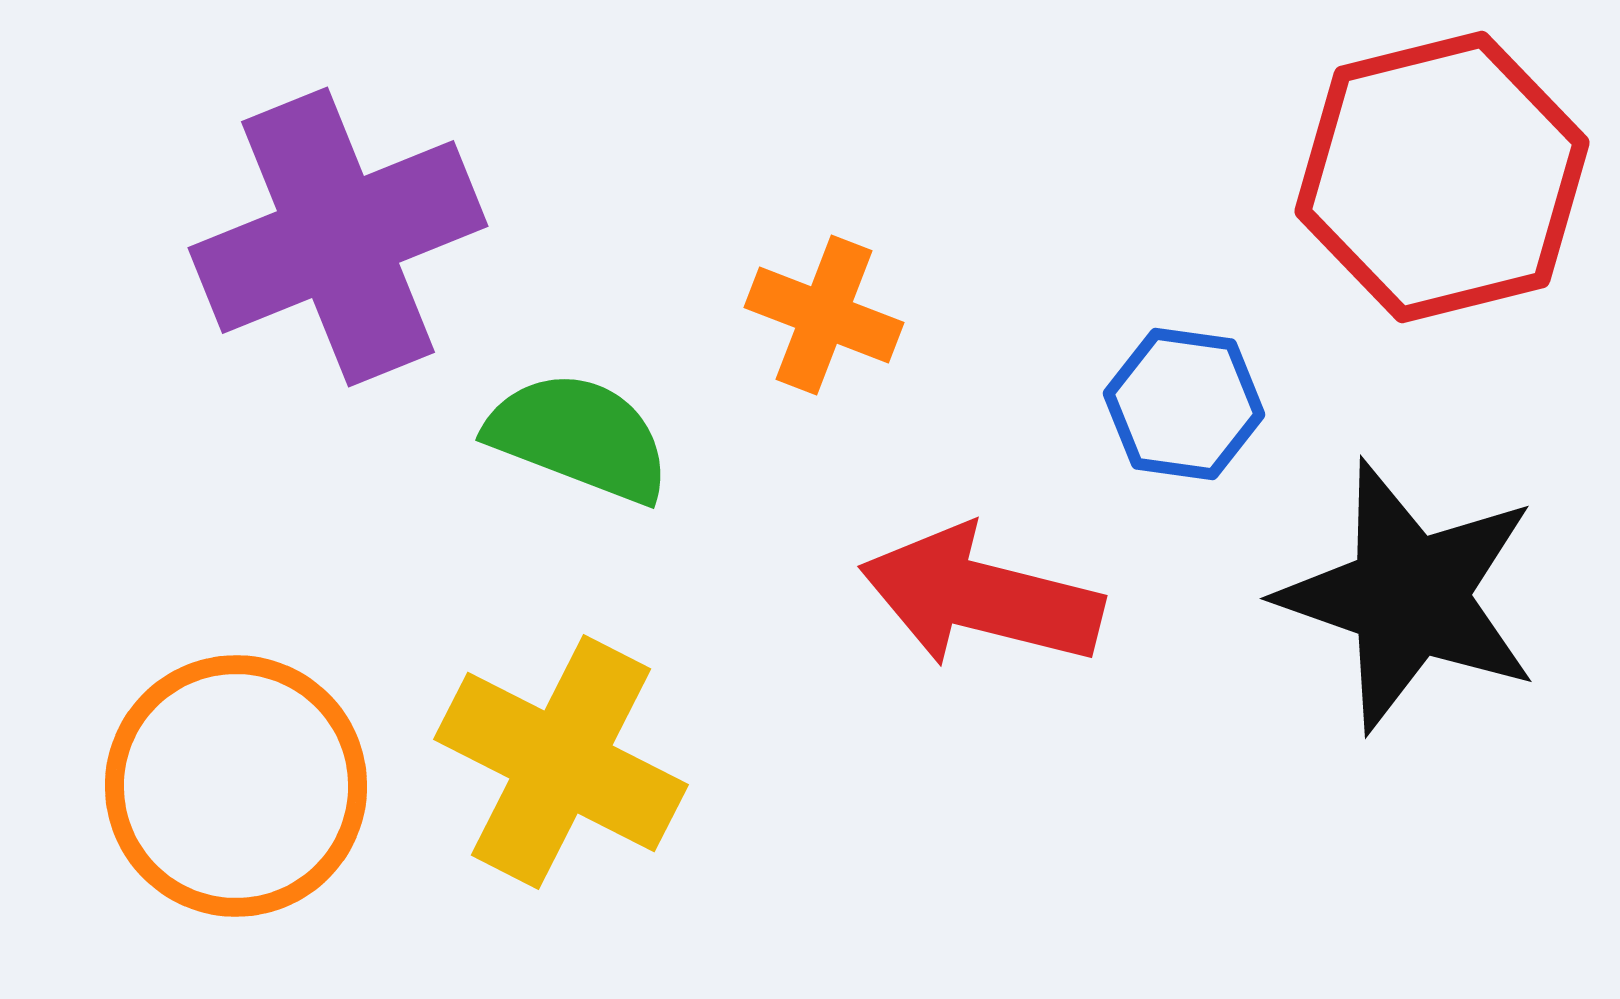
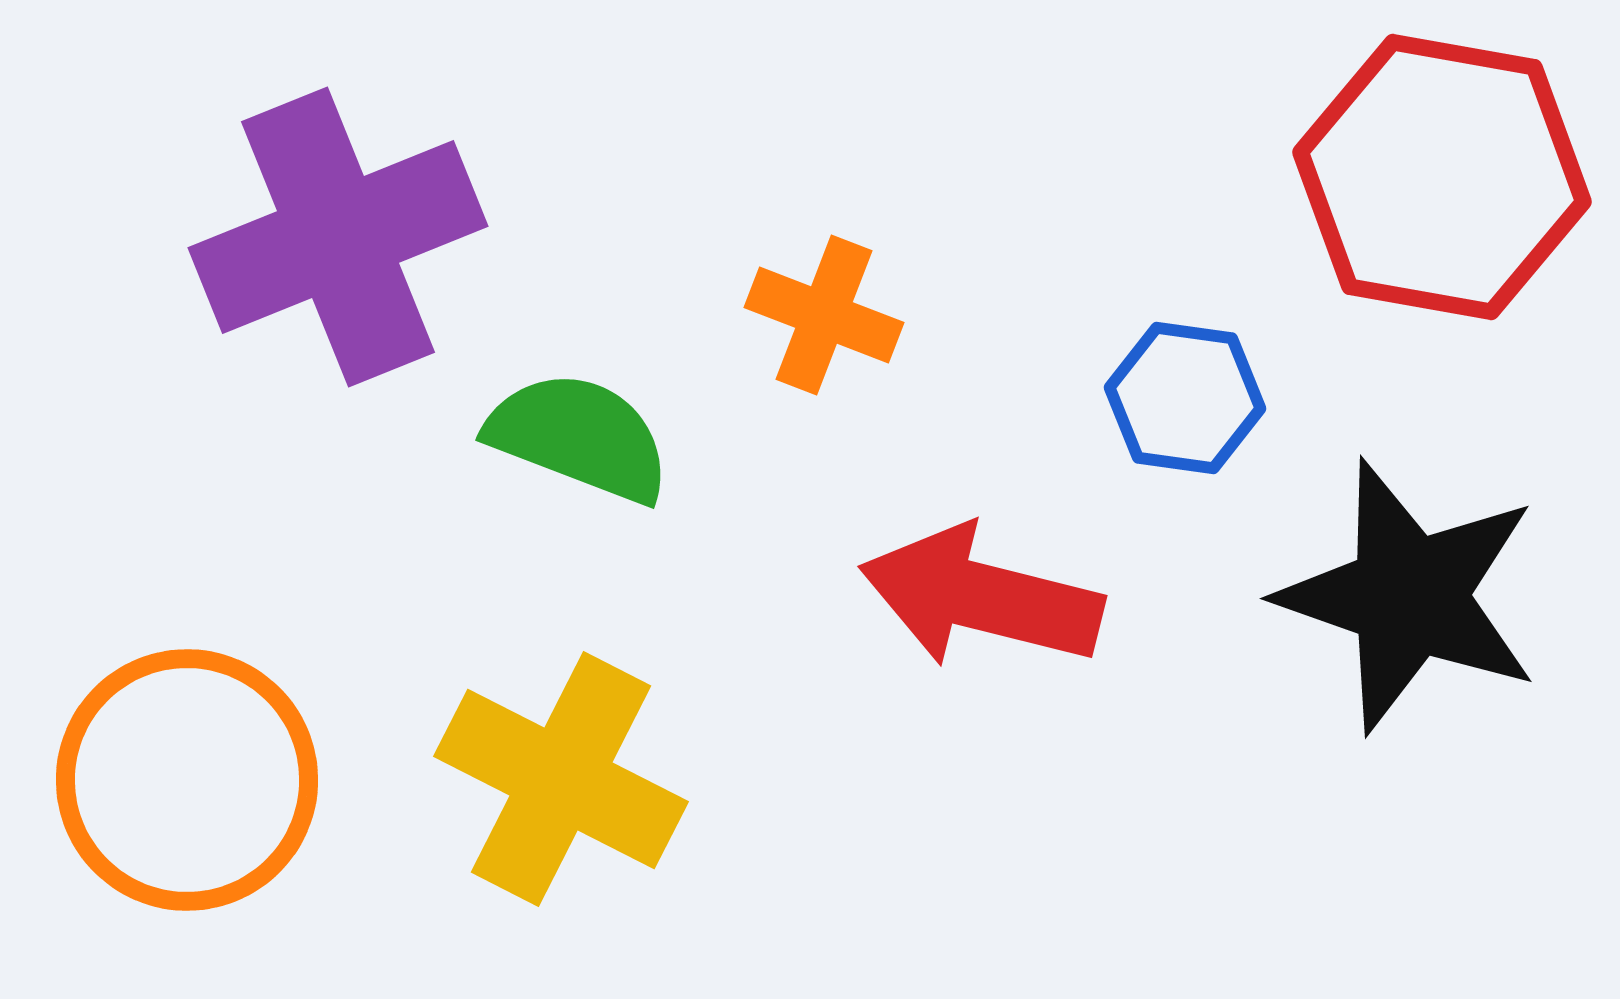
red hexagon: rotated 24 degrees clockwise
blue hexagon: moved 1 px right, 6 px up
yellow cross: moved 17 px down
orange circle: moved 49 px left, 6 px up
